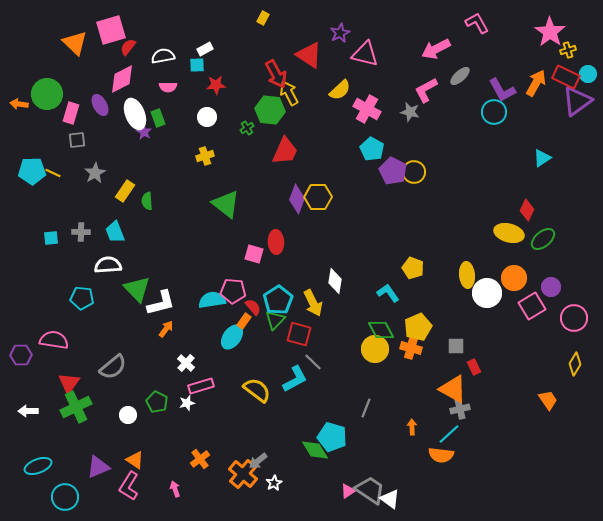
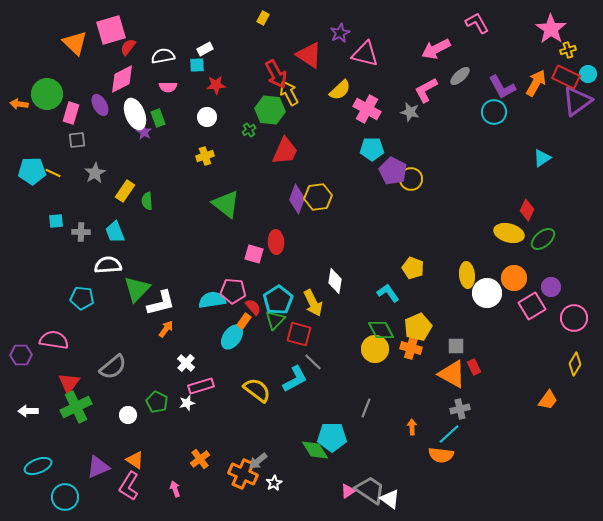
pink star at (550, 32): moved 1 px right, 3 px up
purple L-shape at (502, 90): moved 3 px up
green cross at (247, 128): moved 2 px right, 2 px down
cyan pentagon at (372, 149): rotated 30 degrees counterclockwise
yellow circle at (414, 172): moved 3 px left, 7 px down
yellow hexagon at (318, 197): rotated 8 degrees counterclockwise
cyan square at (51, 238): moved 5 px right, 17 px up
green triangle at (137, 289): rotated 28 degrees clockwise
orange triangle at (453, 389): moved 1 px left, 15 px up
orange trapezoid at (548, 400): rotated 70 degrees clockwise
cyan pentagon at (332, 437): rotated 16 degrees counterclockwise
orange cross at (243, 474): rotated 16 degrees counterclockwise
